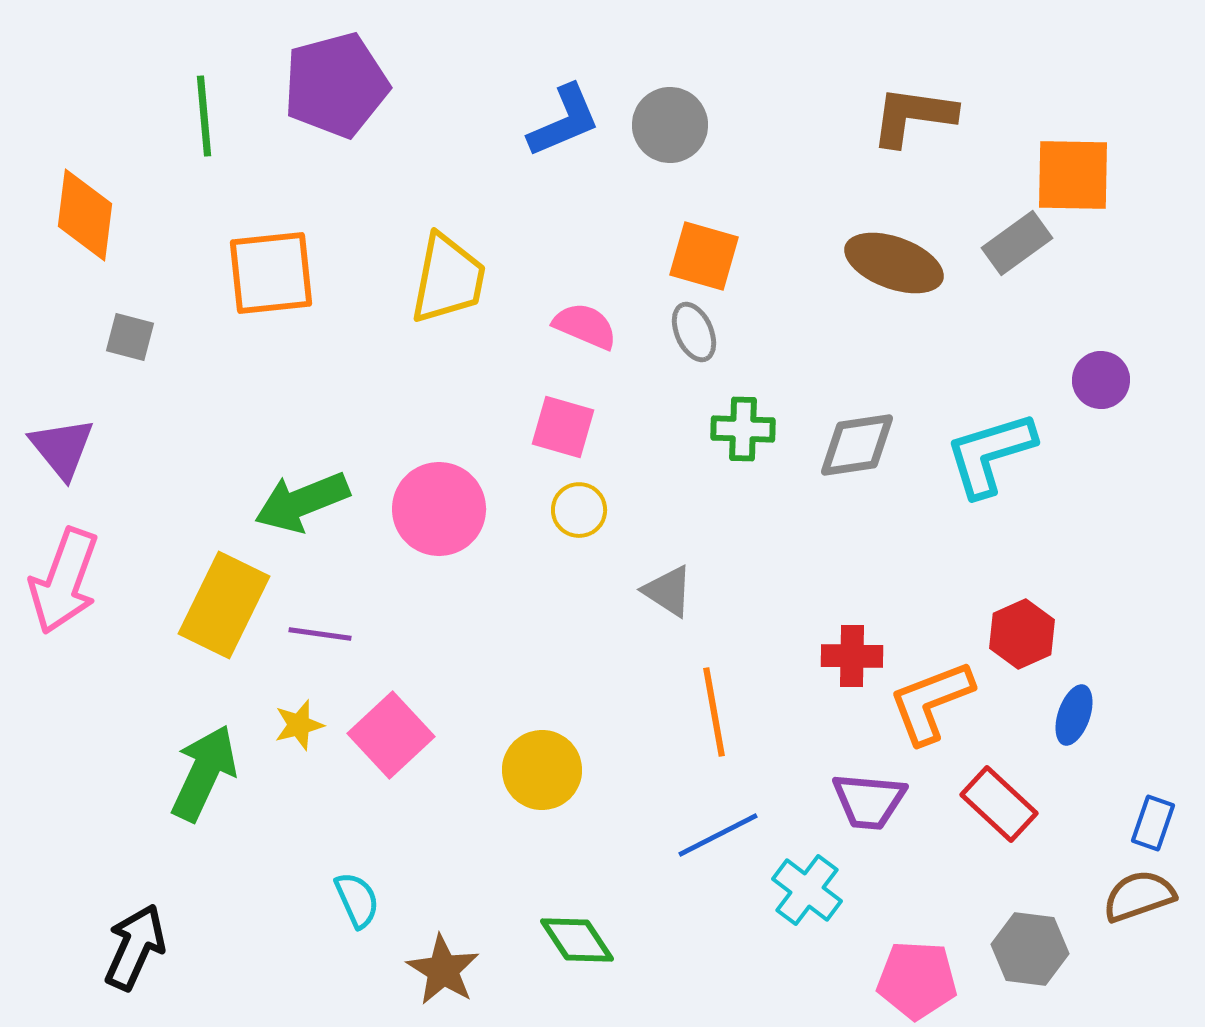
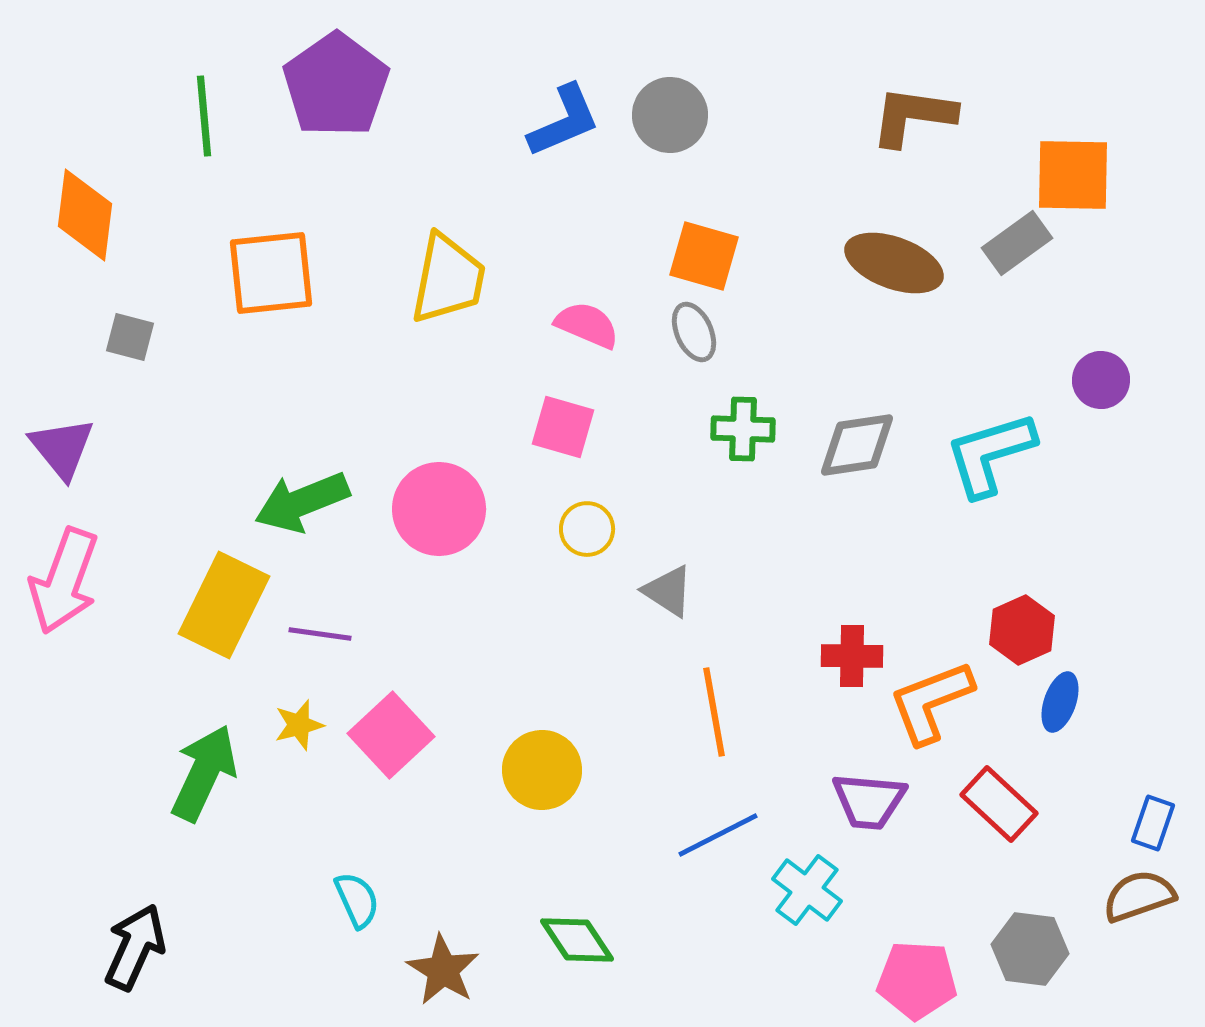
purple pentagon at (336, 85): rotated 20 degrees counterclockwise
gray circle at (670, 125): moved 10 px up
pink semicircle at (585, 326): moved 2 px right, 1 px up
yellow circle at (579, 510): moved 8 px right, 19 px down
red hexagon at (1022, 634): moved 4 px up
blue ellipse at (1074, 715): moved 14 px left, 13 px up
